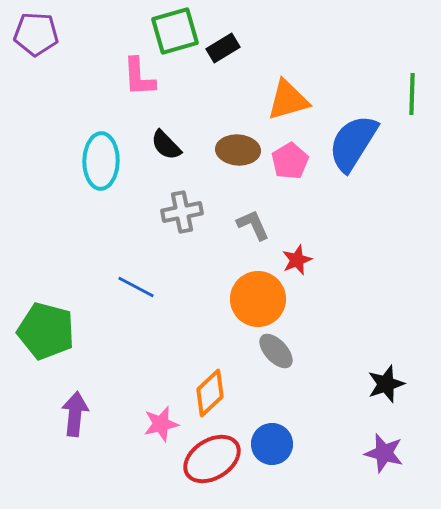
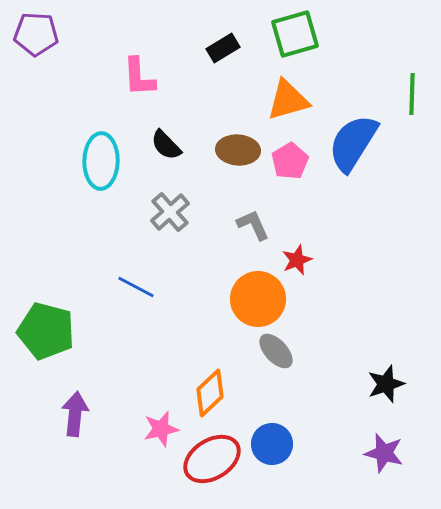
green square: moved 120 px right, 3 px down
gray cross: moved 12 px left; rotated 30 degrees counterclockwise
pink star: moved 5 px down
